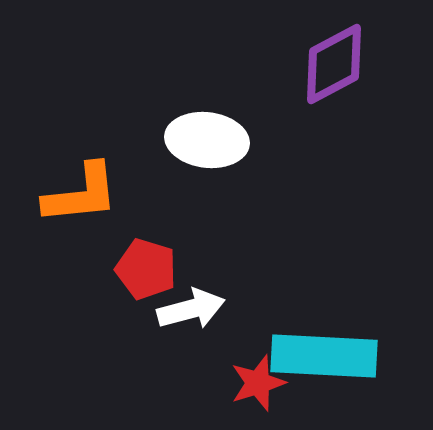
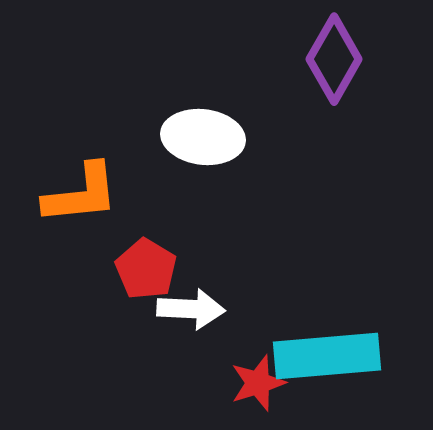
purple diamond: moved 5 px up; rotated 32 degrees counterclockwise
white ellipse: moved 4 px left, 3 px up
red pentagon: rotated 14 degrees clockwise
white arrow: rotated 18 degrees clockwise
cyan rectangle: moved 3 px right; rotated 8 degrees counterclockwise
